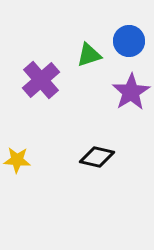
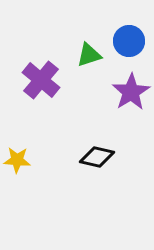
purple cross: rotated 9 degrees counterclockwise
